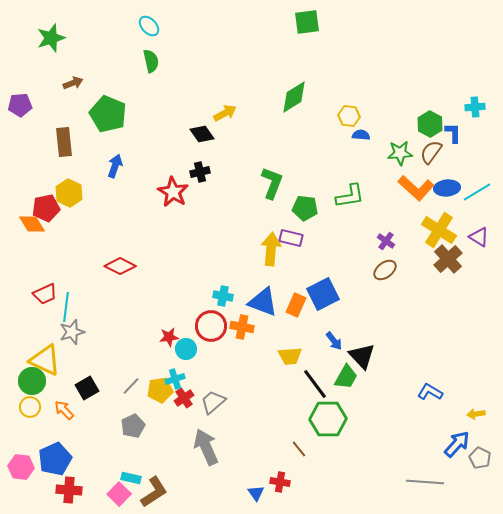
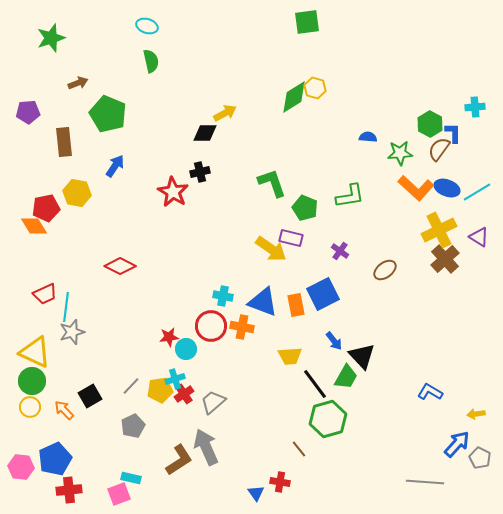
cyan ellipse at (149, 26): moved 2 px left; rotated 30 degrees counterclockwise
brown arrow at (73, 83): moved 5 px right
purple pentagon at (20, 105): moved 8 px right, 7 px down
yellow hexagon at (349, 116): moved 34 px left, 28 px up; rotated 10 degrees clockwise
black diamond at (202, 134): moved 3 px right, 1 px up; rotated 55 degrees counterclockwise
blue semicircle at (361, 135): moved 7 px right, 2 px down
brown semicircle at (431, 152): moved 8 px right, 3 px up
blue arrow at (115, 166): rotated 15 degrees clockwise
green L-shape at (272, 183): rotated 40 degrees counterclockwise
blue ellipse at (447, 188): rotated 25 degrees clockwise
yellow hexagon at (69, 193): moved 8 px right; rotated 16 degrees counterclockwise
green pentagon at (305, 208): rotated 15 degrees clockwise
orange diamond at (32, 224): moved 2 px right, 2 px down
yellow cross at (439, 230): rotated 32 degrees clockwise
purple cross at (386, 241): moved 46 px left, 10 px down
yellow arrow at (271, 249): rotated 120 degrees clockwise
brown cross at (448, 259): moved 3 px left
orange rectangle at (296, 305): rotated 35 degrees counterclockwise
yellow triangle at (45, 360): moved 10 px left, 8 px up
black square at (87, 388): moved 3 px right, 8 px down
red cross at (184, 398): moved 4 px up
green hexagon at (328, 419): rotated 15 degrees counterclockwise
red cross at (69, 490): rotated 10 degrees counterclockwise
brown L-shape at (154, 492): moved 25 px right, 32 px up
pink square at (119, 494): rotated 25 degrees clockwise
